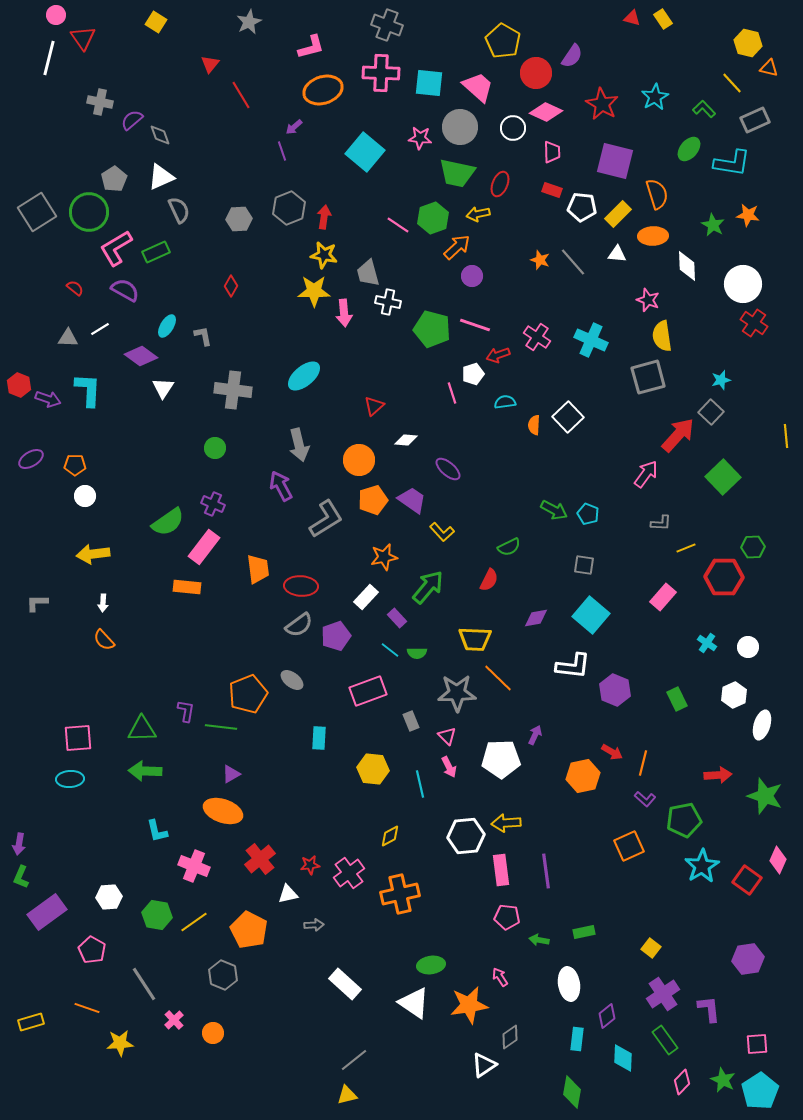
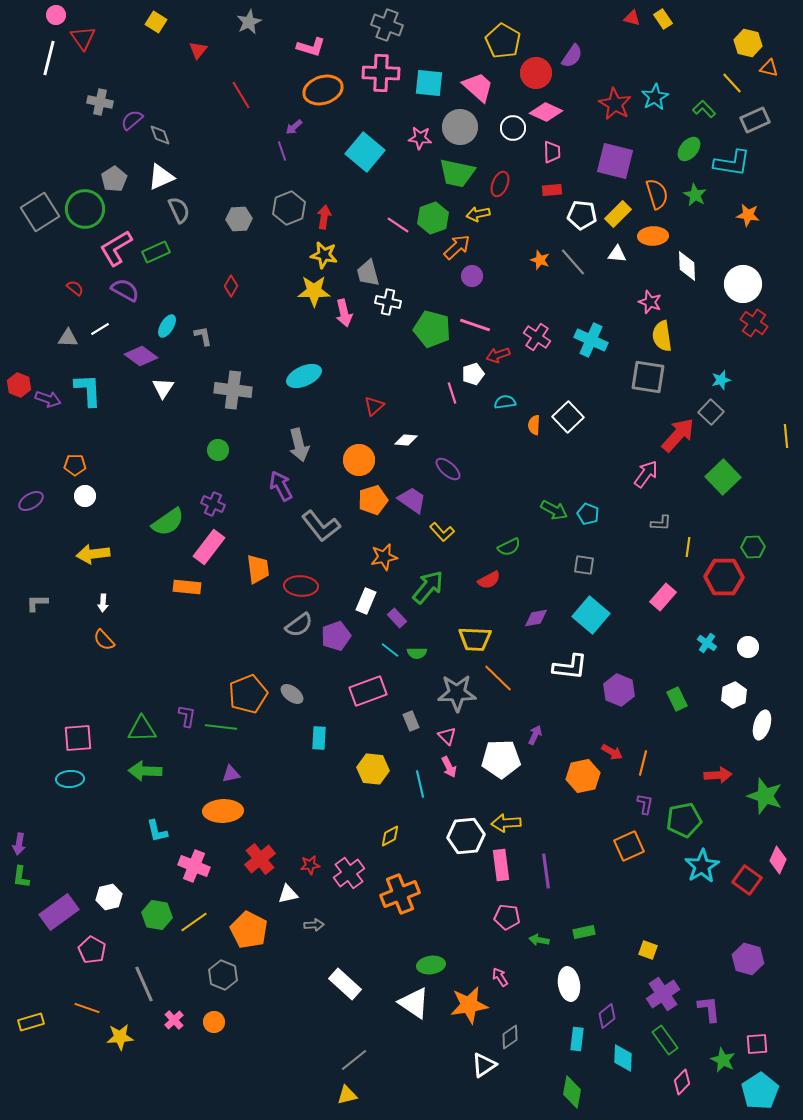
pink L-shape at (311, 47): rotated 32 degrees clockwise
red triangle at (210, 64): moved 12 px left, 14 px up
red star at (602, 104): moved 13 px right
red rectangle at (552, 190): rotated 24 degrees counterclockwise
white pentagon at (582, 207): moved 8 px down
gray square at (37, 212): moved 3 px right
green circle at (89, 212): moved 4 px left, 3 px up
green star at (713, 225): moved 18 px left, 30 px up
pink star at (648, 300): moved 2 px right, 2 px down
pink arrow at (344, 313): rotated 8 degrees counterclockwise
cyan ellipse at (304, 376): rotated 16 degrees clockwise
gray square at (648, 377): rotated 24 degrees clockwise
cyan L-shape at (88, 390): rotated 6 degrees counterclockwise
green circle at (215, 448): moved 3 px right, 2 px down
purple ellipse at (31, 459): moved 42 px down
gray L-shape at (326, 519): moved 5 px left, 7 px down; rotated 84 degrees clockwise
pink rectangle at (204, 547): moved 5 px right
yellow line at (686, 548): moved 2 px right, 1 px up; rotated 60 degrees counterclockwise
red semicircle at (489, 580): rotated 35 degrees clockwise
white rectangle at (366, 597): moved 4 px down; rotated 20 degrees counterclockwise
white L-shape at (573, 666): moved 3 px left, 1 px down
gray ellipse at (292, 680): moved 14 px down
purple hexagon at (615, 690): moved 4 px right
purple L-shape at (186, 711): moved 1 px right, 5 px down
purple triangle at (231, 774): rotated 18 degrees clockwise
purple L-shape at (645, 799): moved 5 px down; rotated 120 degrees counterclockwise
orange ellipse at (223, 811): rotated 21 degrees counterclockwise
pink rectangle at (501, 870): moved 5 px up
green L-shape at (21, 877): rotated 15 degrees counterclockwise
orange cross at (400, 894): rotated 9 degrees counterclockwise
white hexagon at (109, 897): rotated 10 degrees counterclockwise
purple rectangle at (47, 912): moved 12 px right
yellow square at (651, 948): moved 3 px left, 2 px down; rotated 18 degrees counterclockwise
purple hexagon at (748, 959): rotated 24 degrees clockwise
gray line at (144, 984): rotated 9 degrees clockwise
orange circle at (213, 1033): moved 1 px right, 11 px up
yellow star at (120, 1043): moved 6 px up
green star at (723, 1080): moved 20 px up
